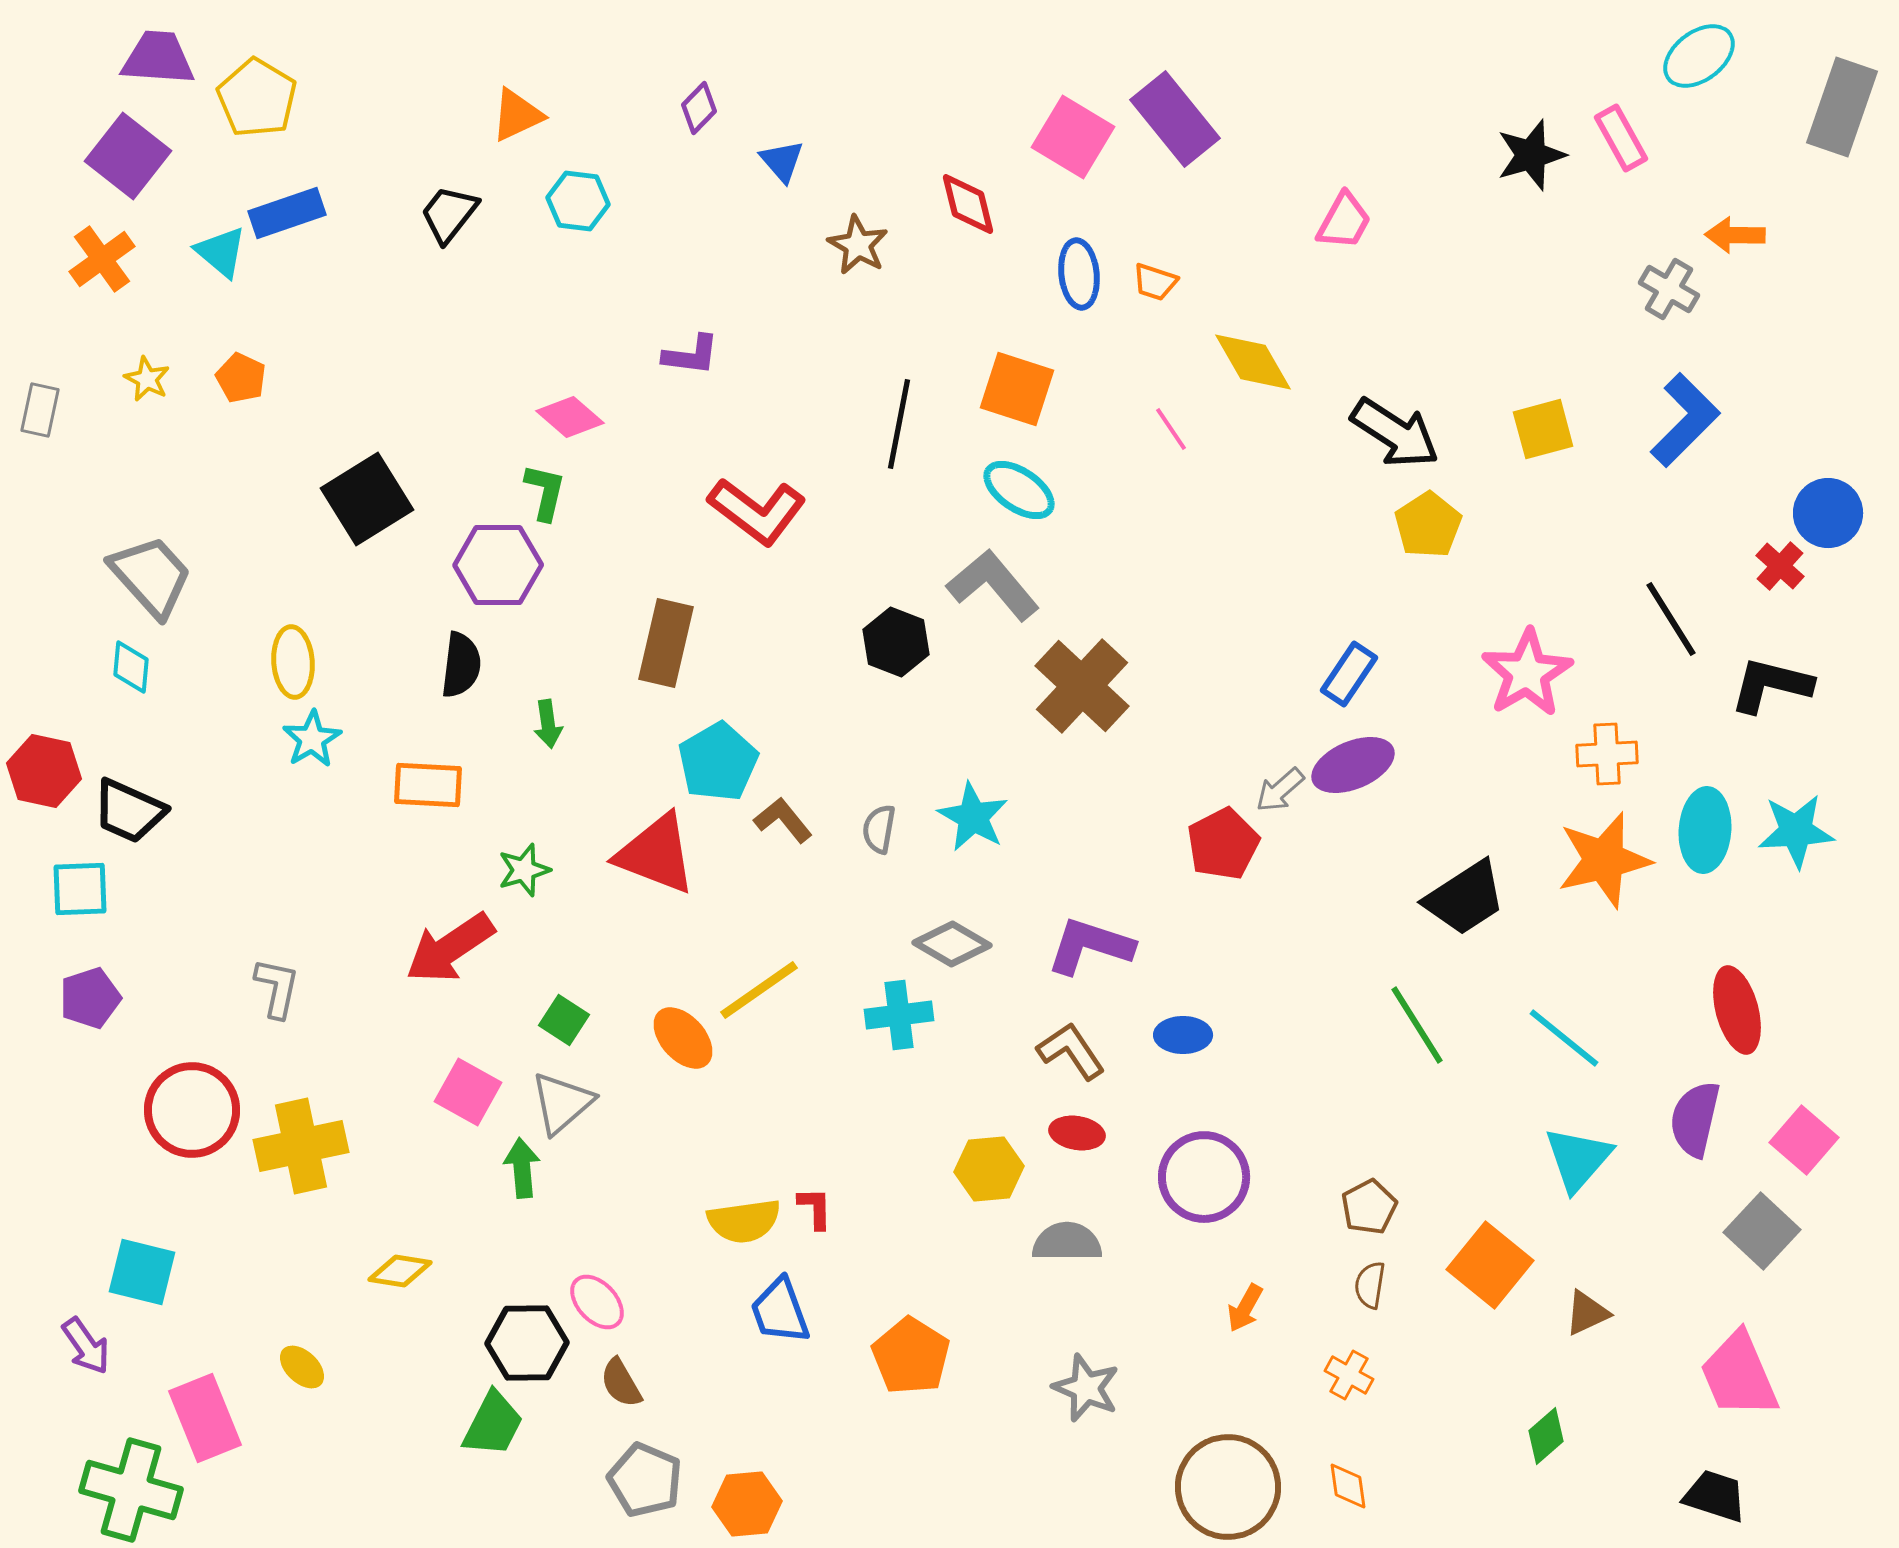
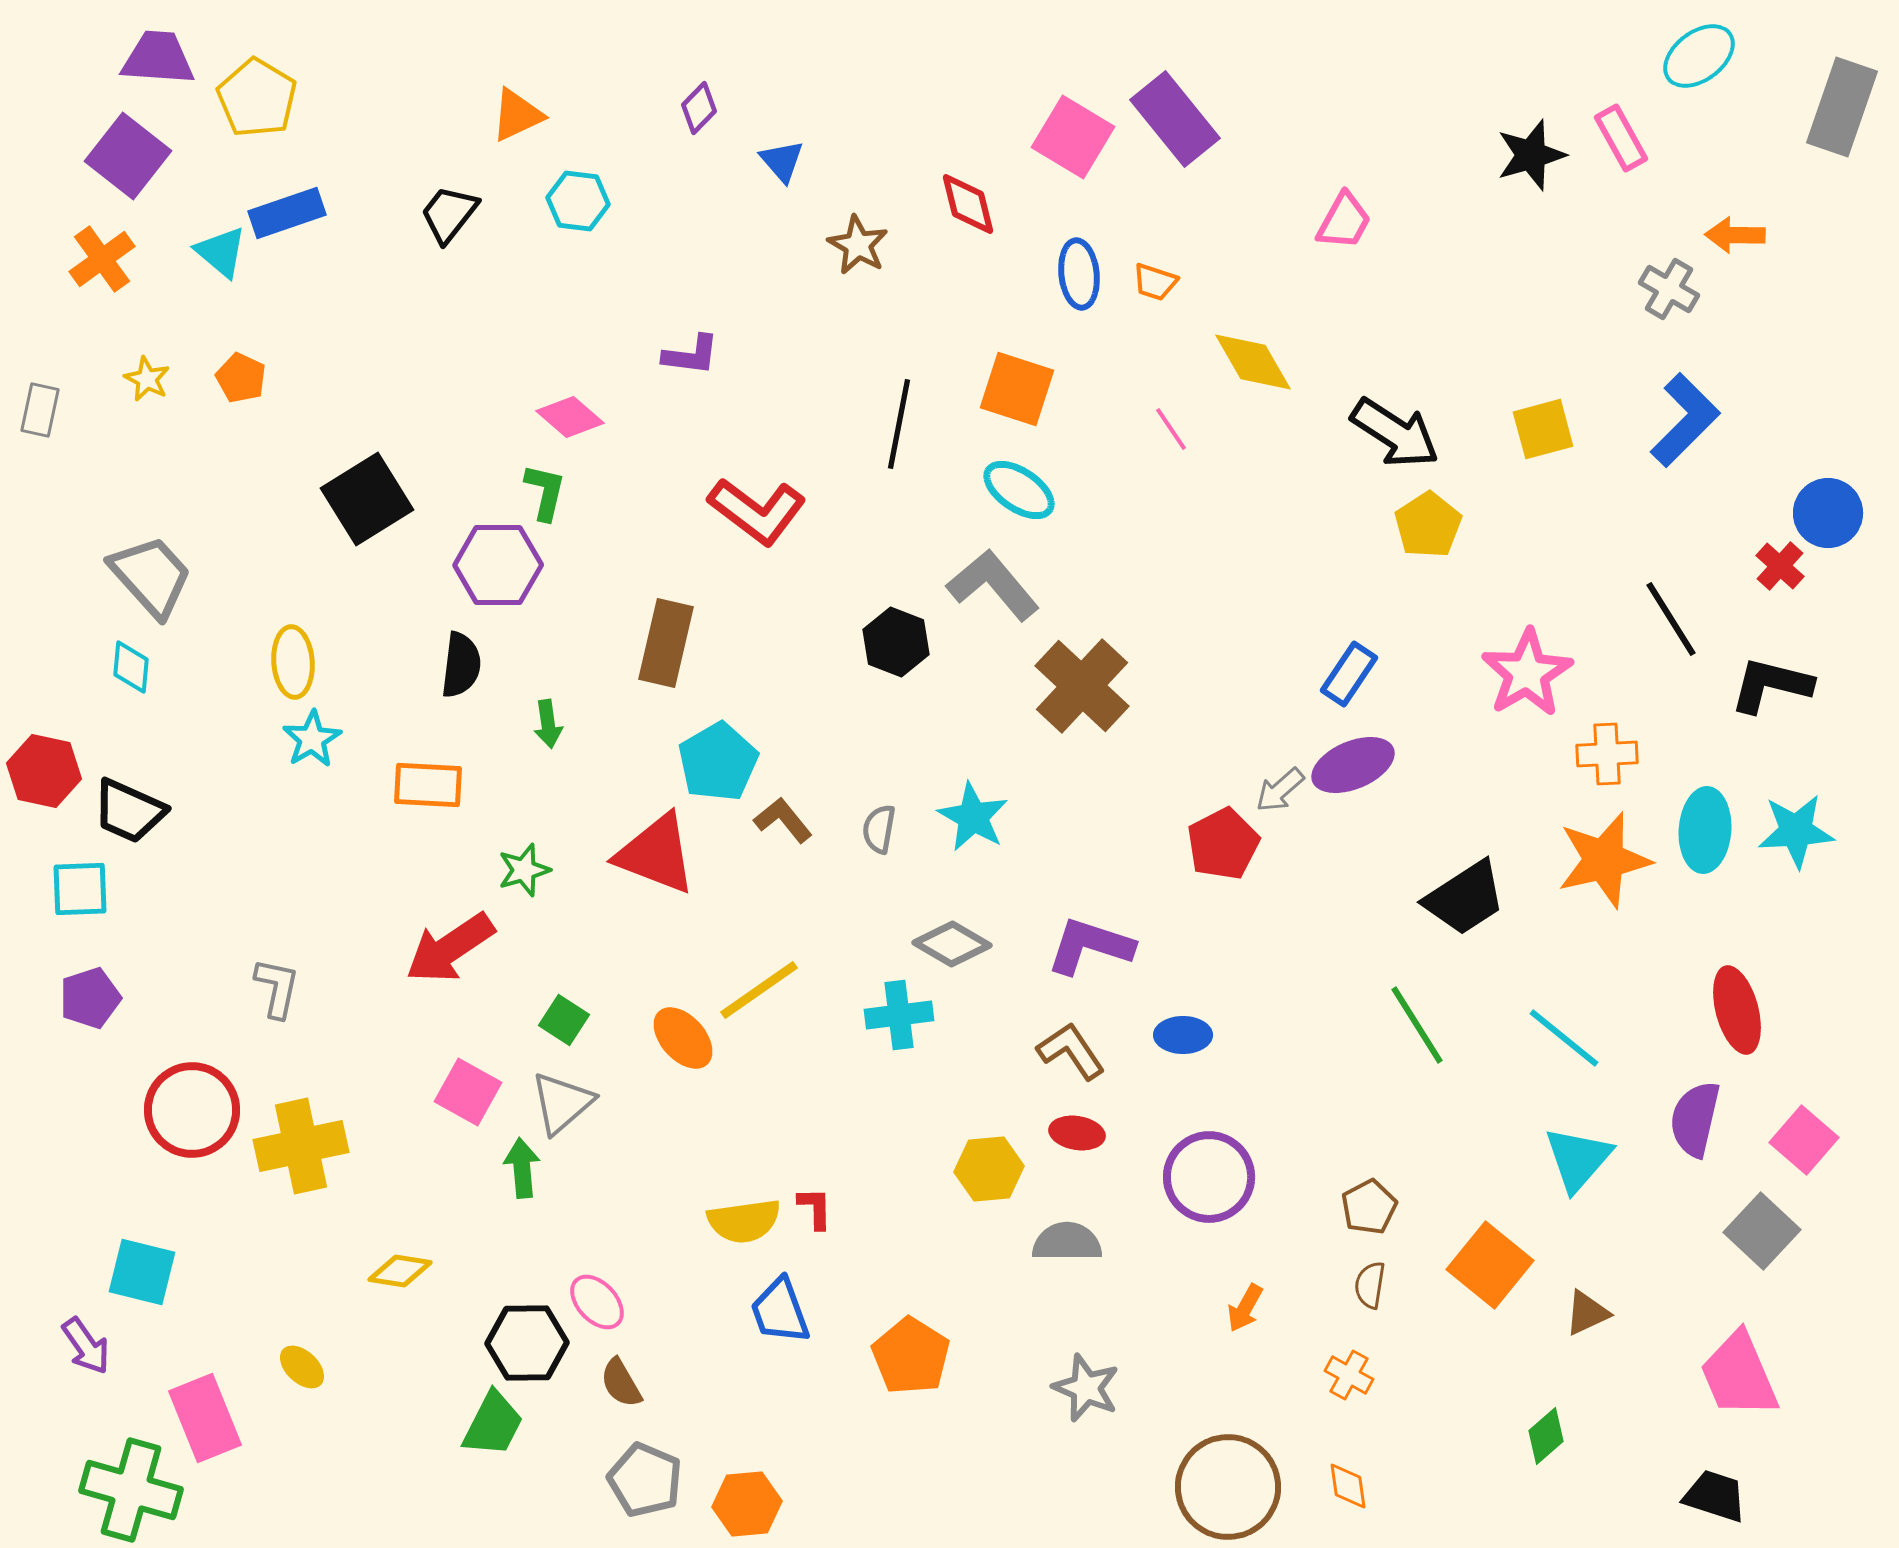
purple circle at (1204, 1177): moved 5 px right
